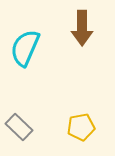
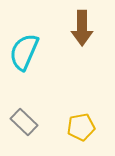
cyan semicircle: moved 1 px left, 4 px down
gray rectangle: moved 5 px right, 5 px up
